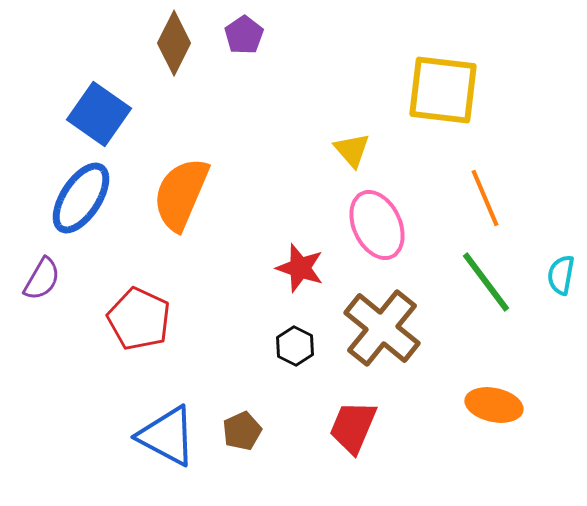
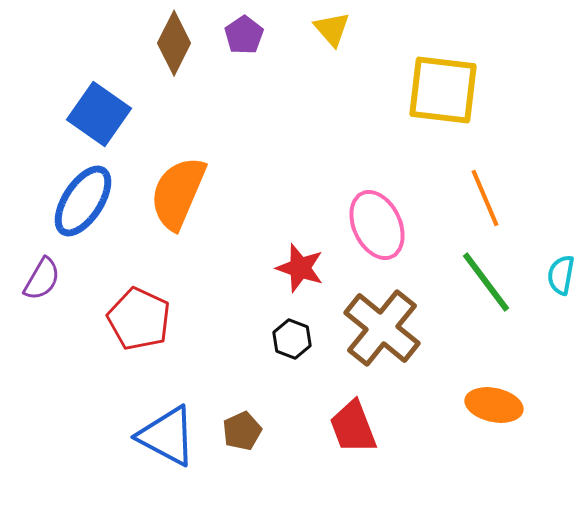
yellow triangle: moved 20 px left, 121 px up
orange semicircle: moved 3 px left, 1 px up
blue ellipse: moved 2 px right, 3 px down
black hexagon: moved 3 px left, 7 px up; rotated 6 degrees counterclockwise
red trapezoid: rotated 44 degrees counterclockwise
